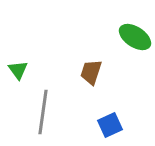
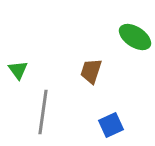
brown trapezoid: moved 1 px up
blue square: moved 1 px right
